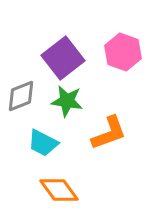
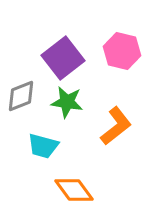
pink hexagon: moved 1 px left, 1 px up; rotated 6 degrees counterclockwise
green star: moved 1 px down
orange L-shape: moved 7 px right, 7 px up; rotated 18 degrees counterclockwise
cyan trapezoid: moved 3 px down; rotated 12 degrees counterclockwise
orange diamond: moved 15 px right
